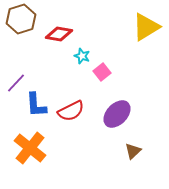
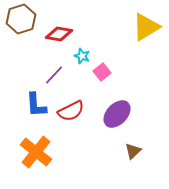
purple line: moved 38 px right, 8 px up
orange cross: moved 6 px right, 4 px down
